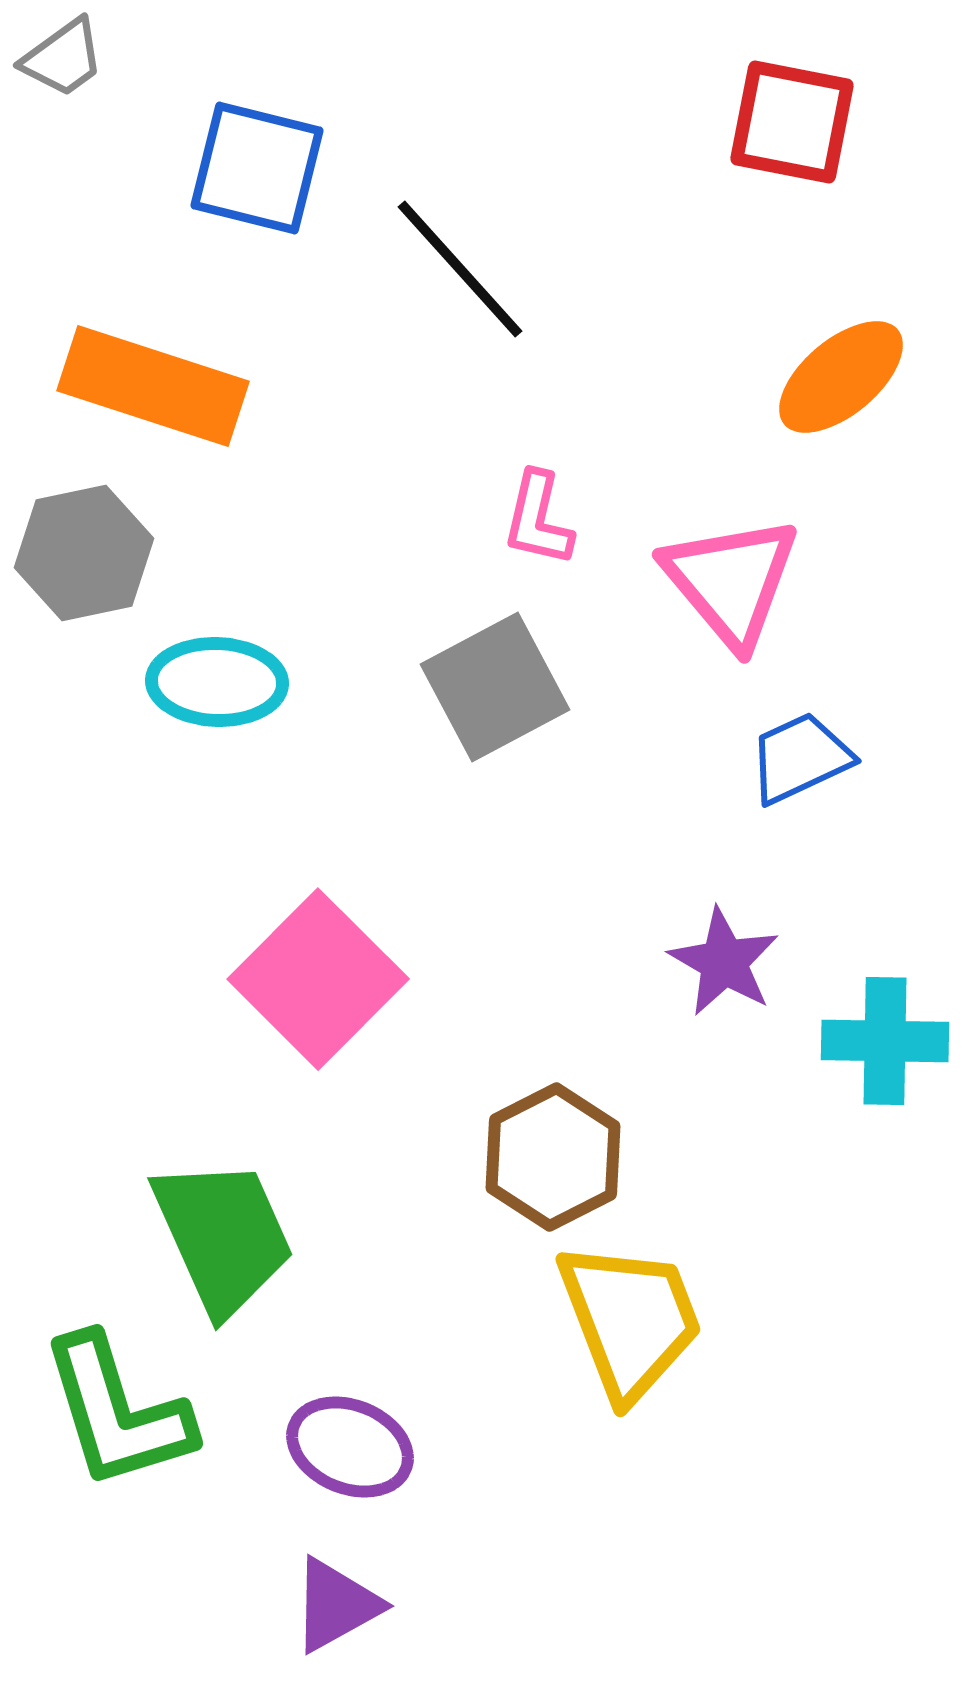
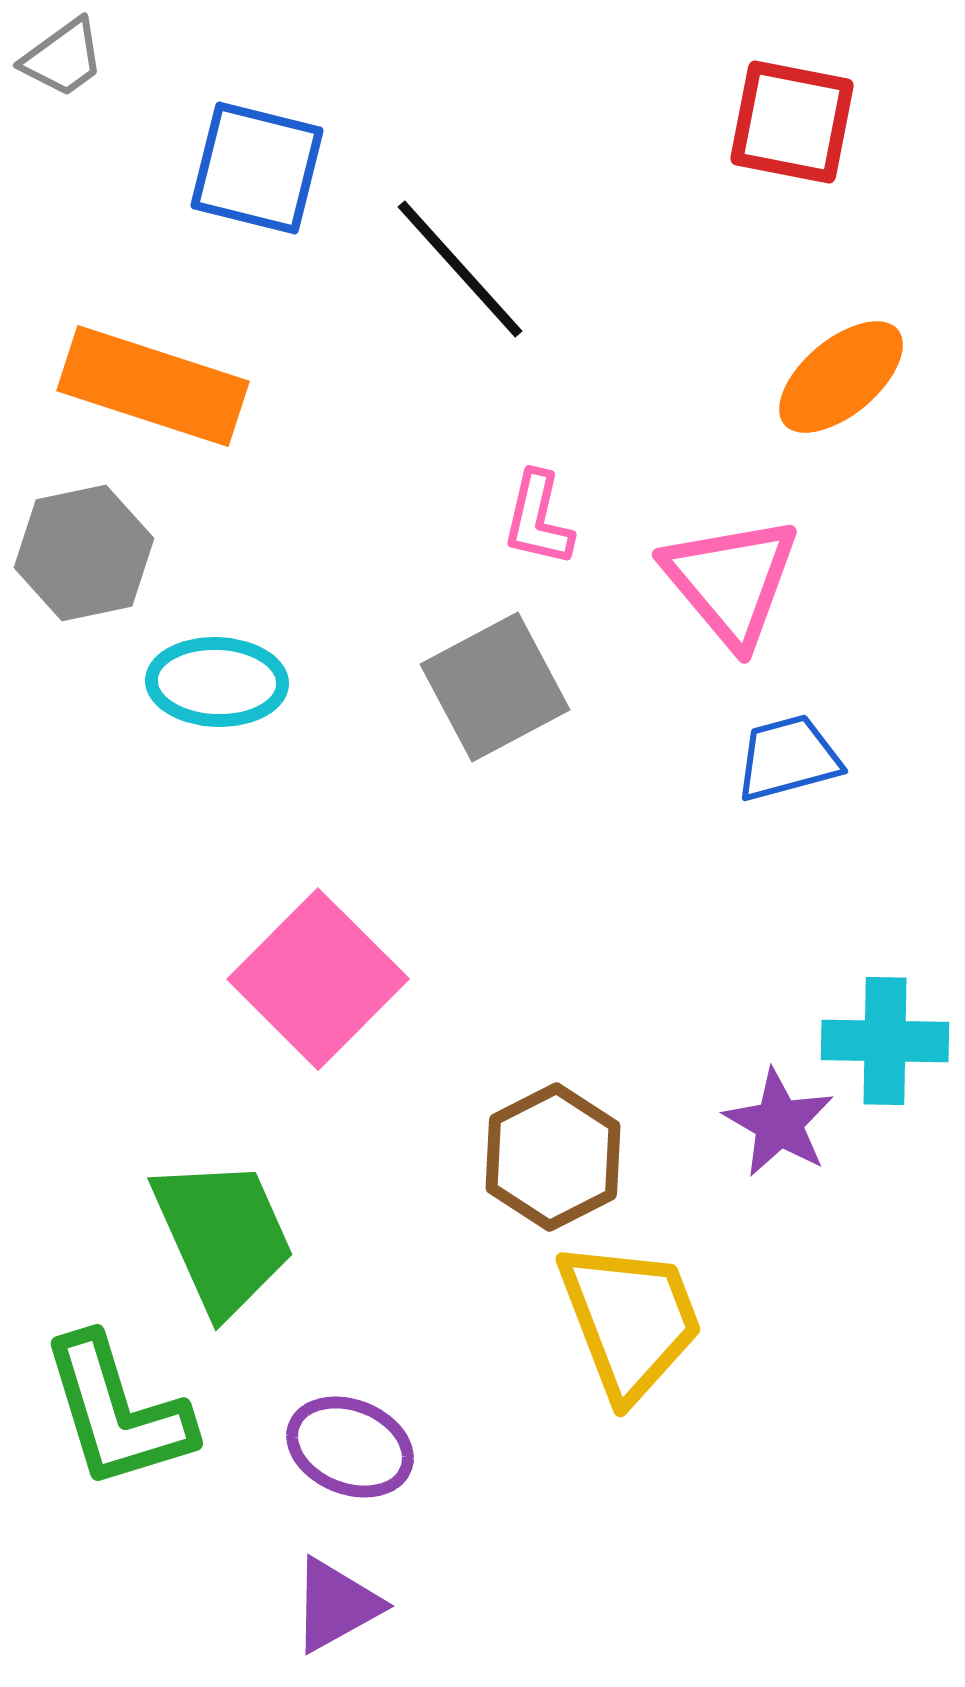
blue trapezoid: moved 12 px left; rotated 10 degrees clockwise
purple star: moved 55 px right, 161 px down
